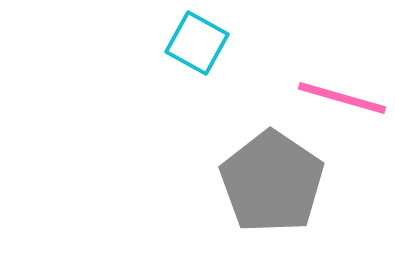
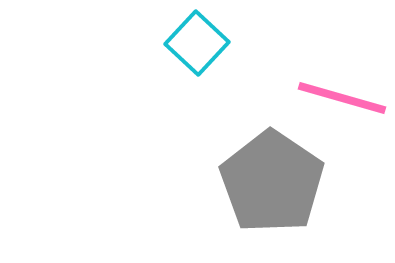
cyan square: rotated 14 degrees clockwise
